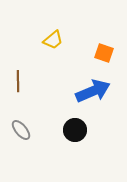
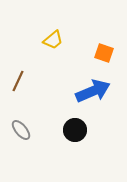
brown line: rotated 25 degrees clockwise
